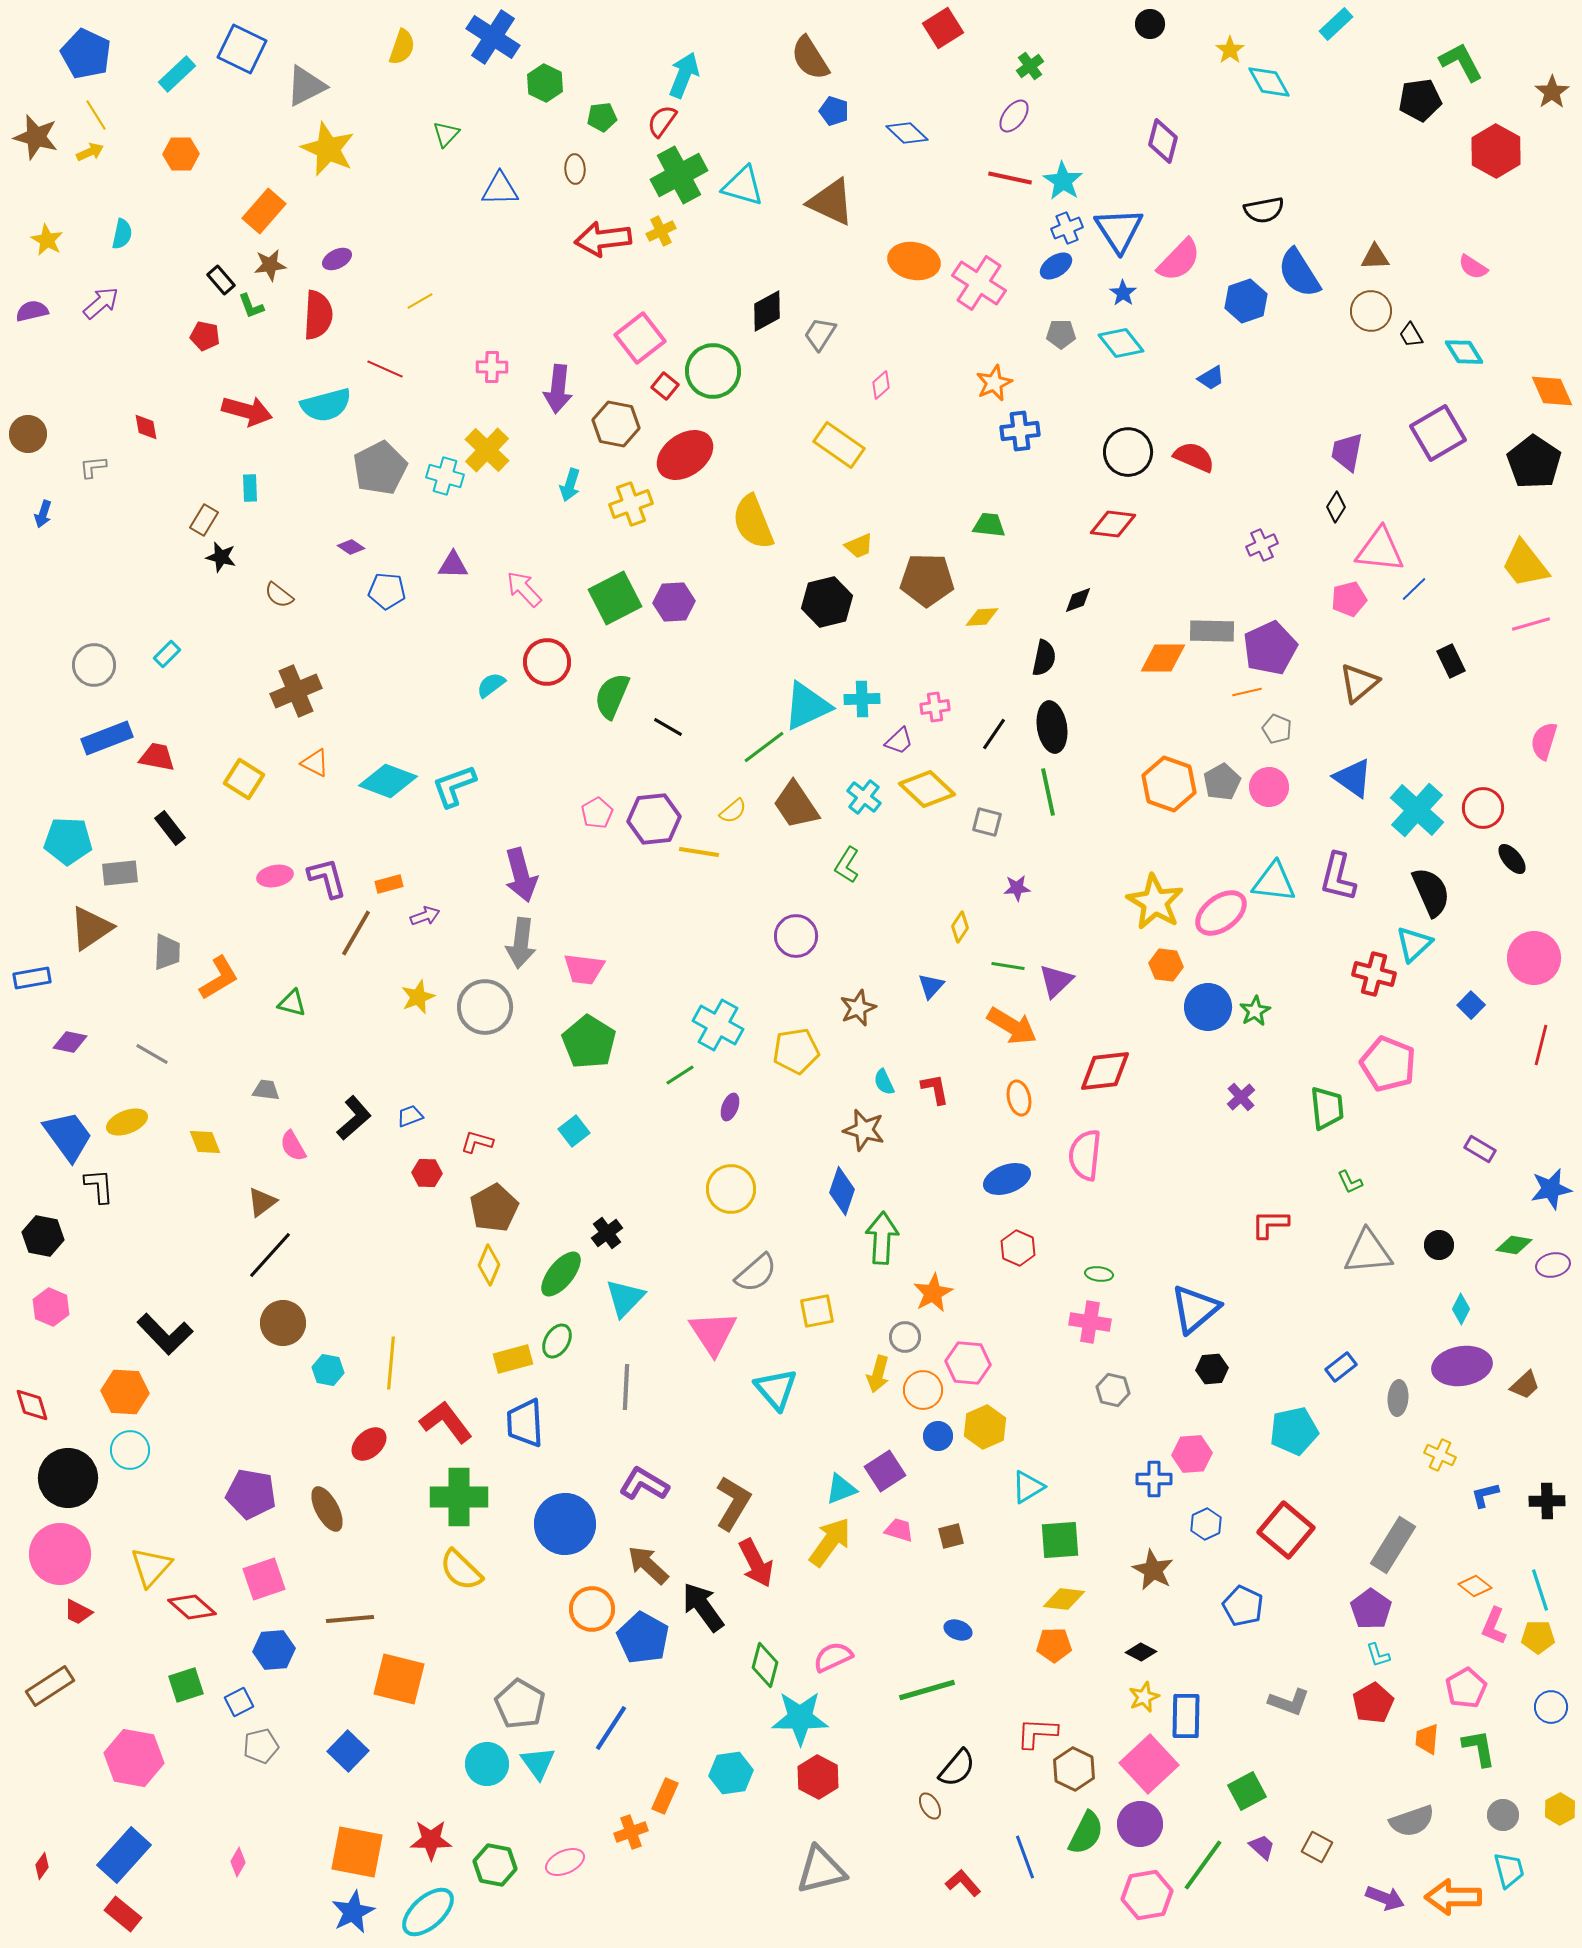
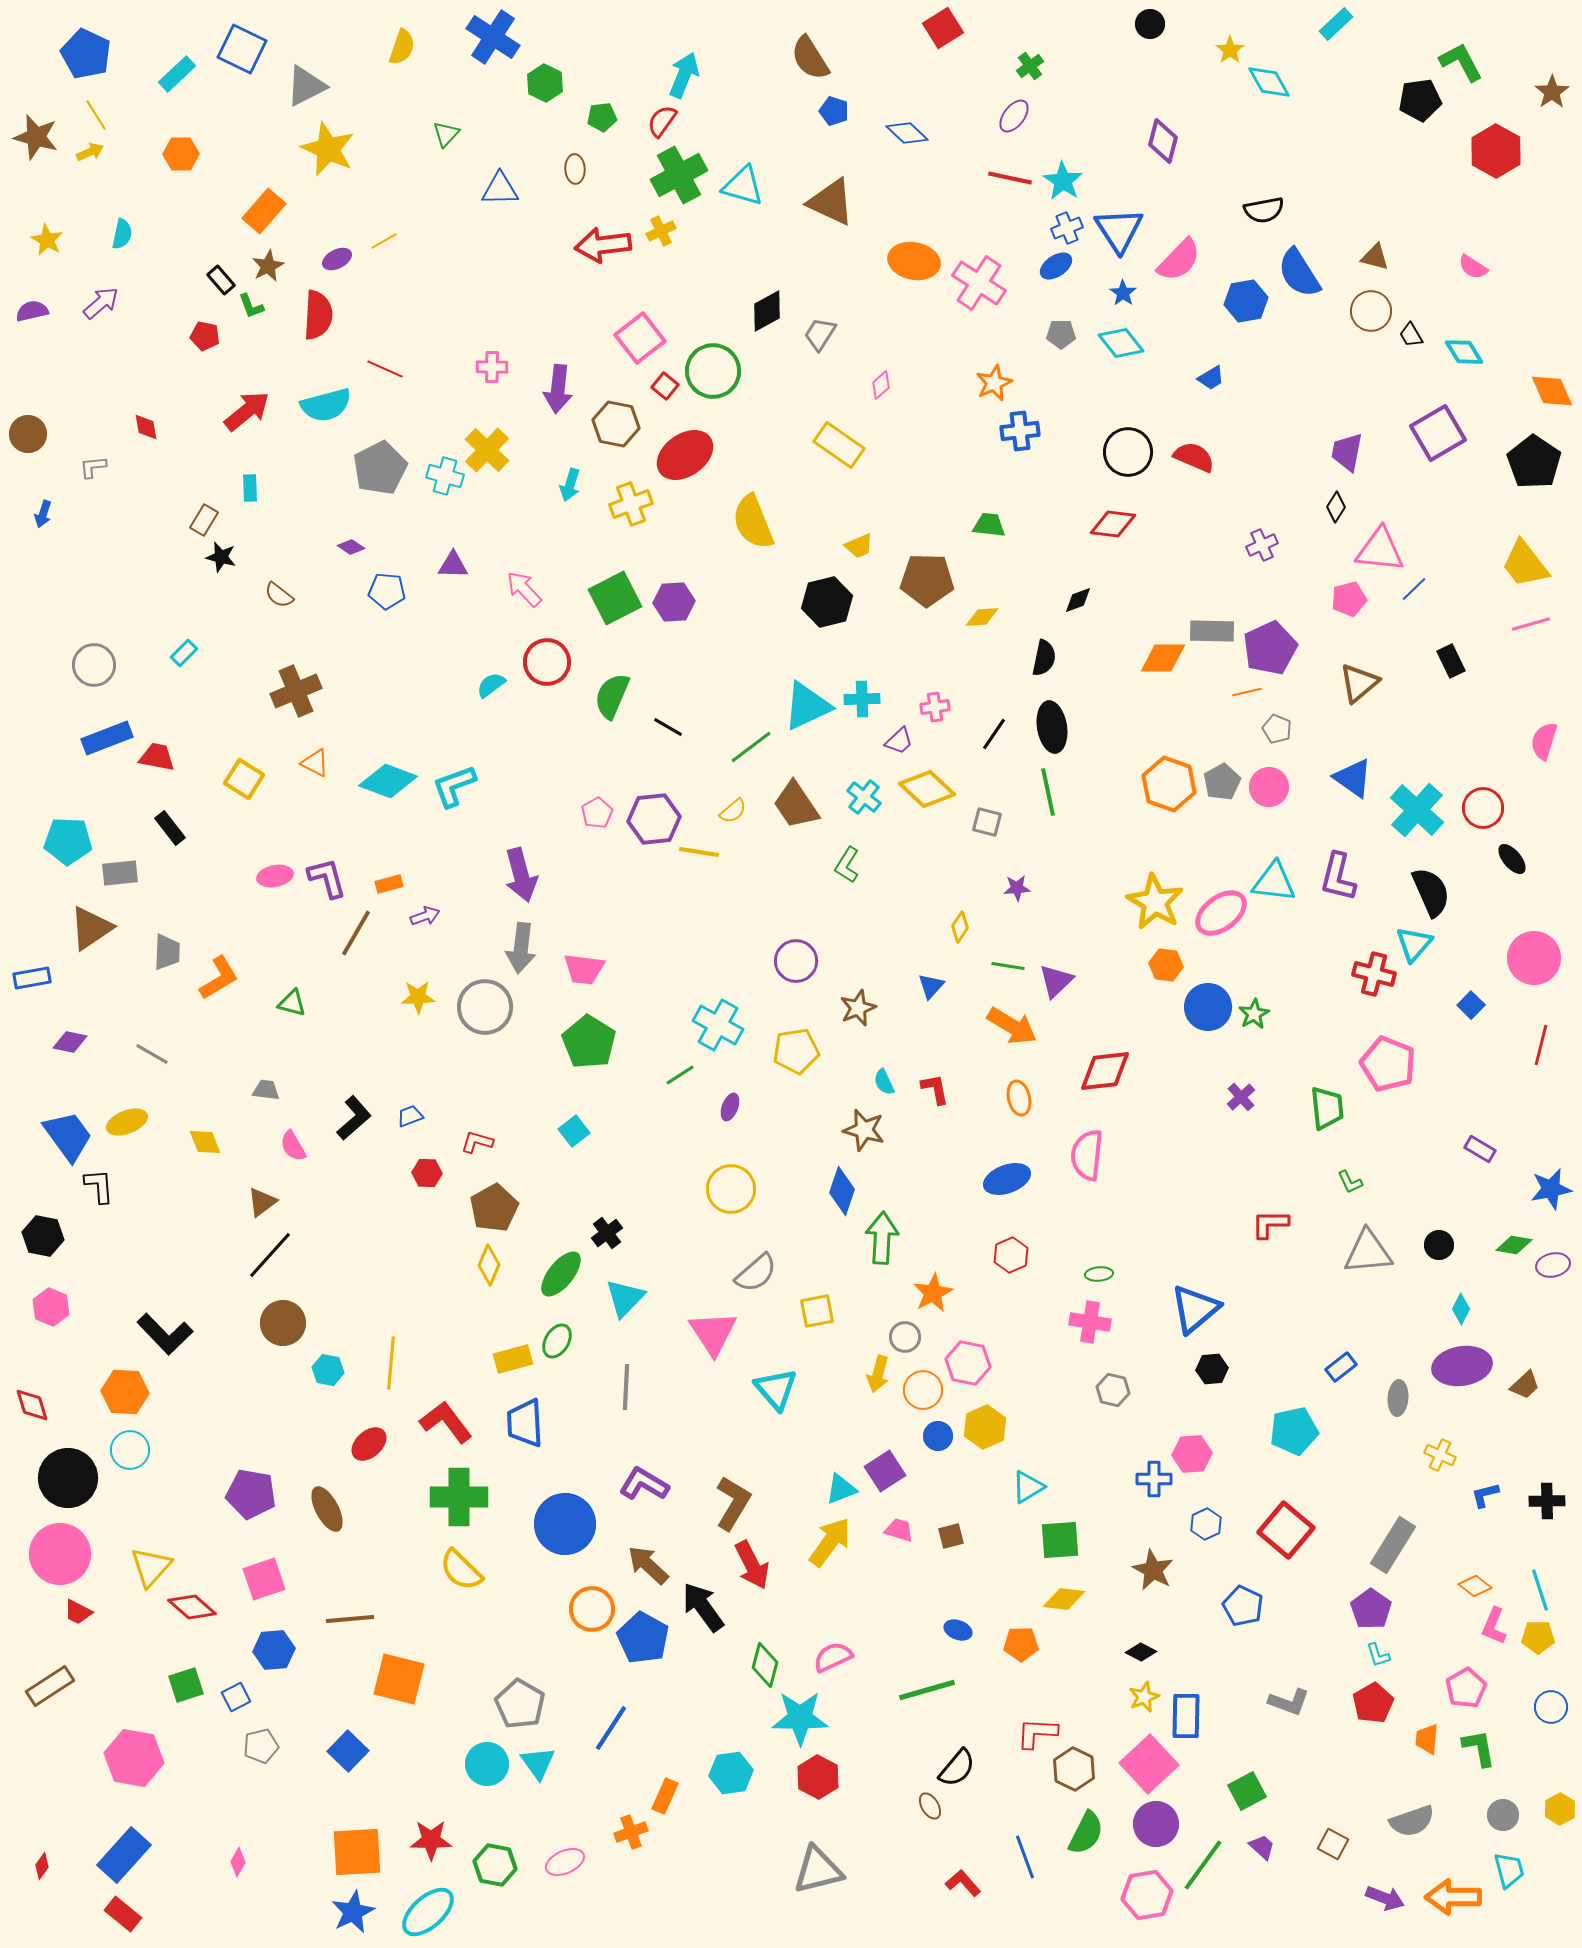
red arrow at (603, 239): moved 6 px down
brown triangle at (1375, 257): rotated 16 degrees clockwise
brown star at (270, 265): moved 2 px left, 1 px down; rotated 20 degrees counterclockwise
yellow line at (420, 301): moved 36 px left, 60 px up
blue hexagon at (1246, 301): rotated 9 degrees clockwise
red arrow at (247, 411): rotated 54 degrees counterclockwise
cyan rectangle at (167, 654): moved 17 px right, 1 px up
green line at (764, 747): moved 13 px left
purple circle at (796, 936): moved 25 px down
gray arrow at (521, 943): moved 5 px down
cyan triangle at (1414, 944): rotated 6 degrees counterclockwise
yellow star at (418, 997): rotated 20 degrees clockwise
green star at (1255, 1011): moved 1 px left, 3 px down
pink semicircle at (1085, 1155): moved 2 px right
red hexagon at (1018, 1248): moved 7 px left, 7 px down; rotated 12 degrees clockwise
green ellipse at (1099, 1274): rotated 12 degrees counterclockwise
pink hexagon at (968, 1363): rotated 6 degrees clockwise
red arrow at (756, 1563): moved 4 px left, 2 px down
orange pentagon at (1054, 1645): moved 33 px left, 1 px up
blue square at (239, 1702): moved 3 px left, 5 px up
purple circle at (1140, 1824): moved 16 px right
brown square at (1317, 1847): moved 16 px right, 3 px up
orange square at (357, 1852): rotated 14 degrees counterclockwise
gray triangle at (821, 1870): moved 3 px left
